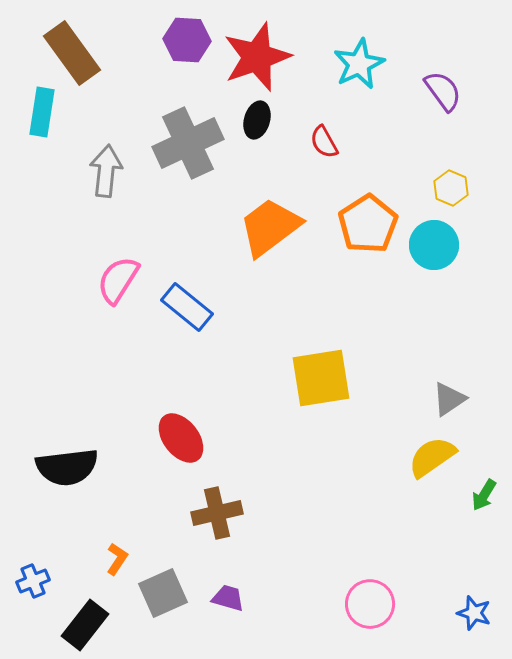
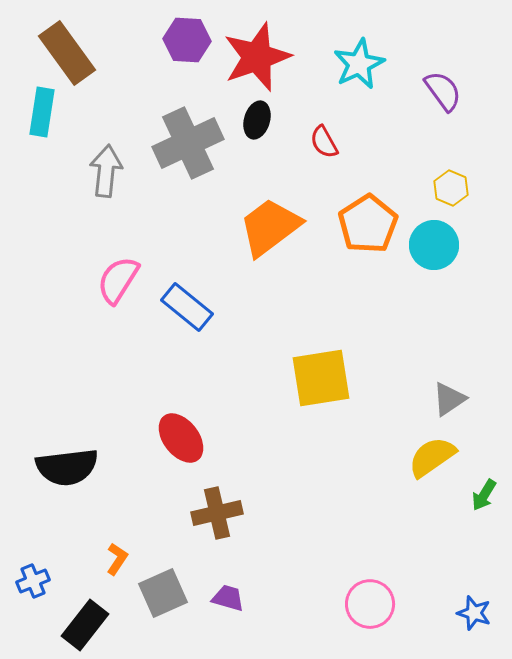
brown rectangle: moved 5 px left
